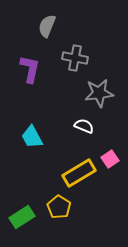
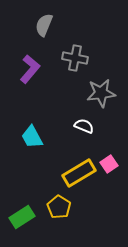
gray semicircle: moved 3 px left, 1 px up
purple L-shape: rotated 28 degrees clockwise
gray star: moved 2 px right
pink square: moved 1 px left, 5 px down
